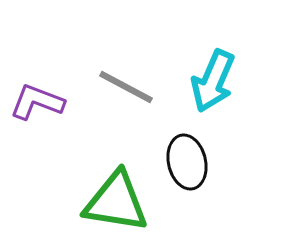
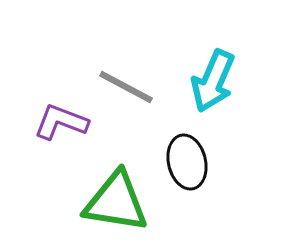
purple L-shape: moved 24 px right, 20 px down
